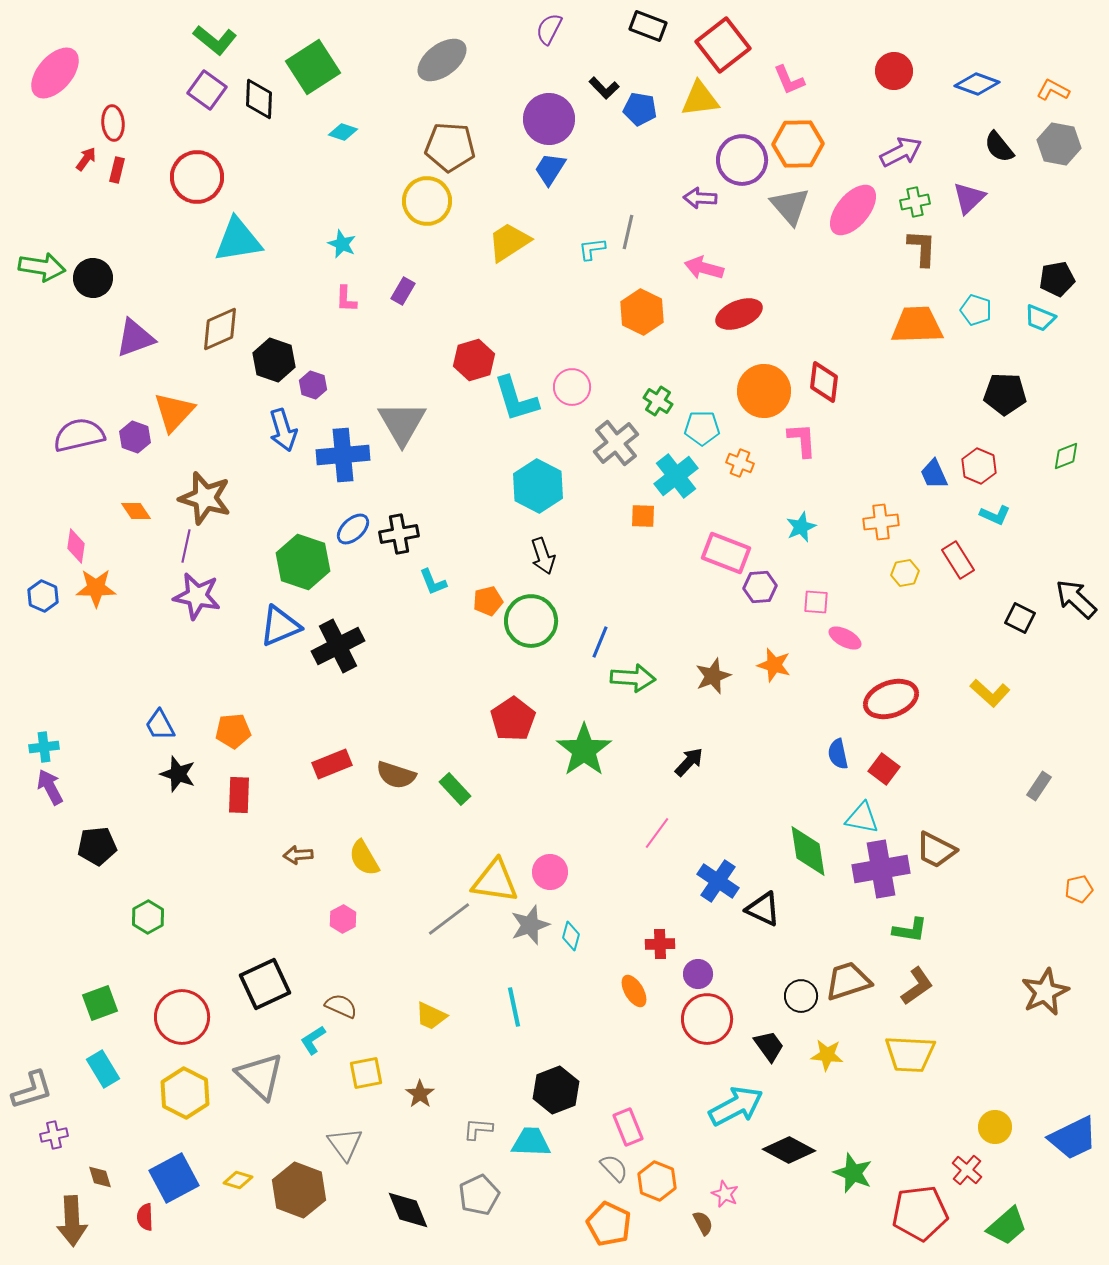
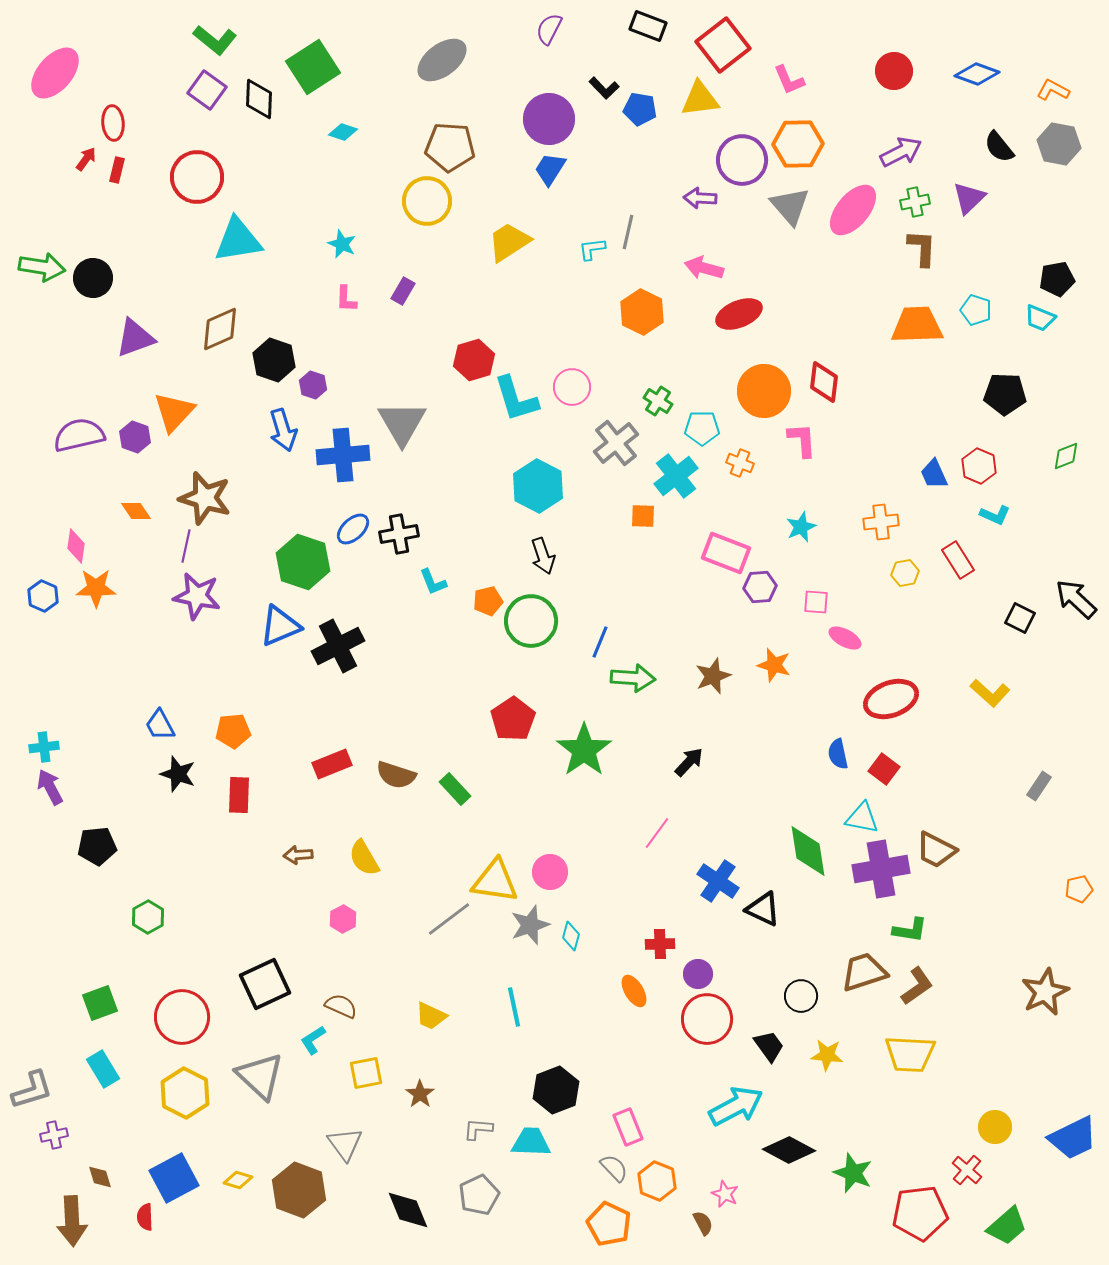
blue diamond at (977, 84): moved 10 px up
brown trapezoid at (848, 981): moved 16 px right, 9 px up
